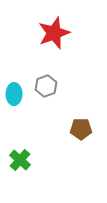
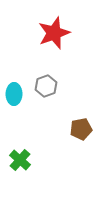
brown pentagon: rotated 10 degrees counterclockwise
